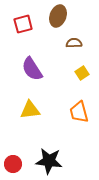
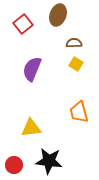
brown ellipse: moved 1 px up
red square: rotated 24 degrees counterclockwise
purple semicircle: rotated 55 degrees clockwise
yellow square: moved 6 px left, 9 px up; rotated 24 degrees counterclockwise
yellow triangle: moved 1 px right, 18 px down
red circle: moved 1 px right, 1 px down
